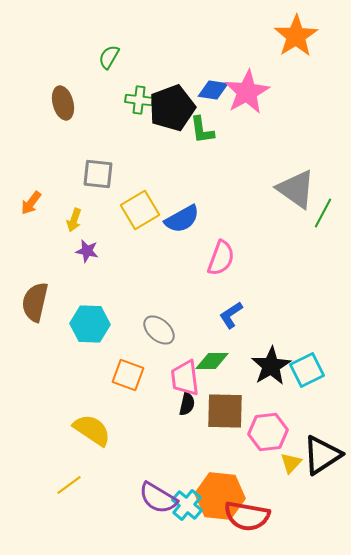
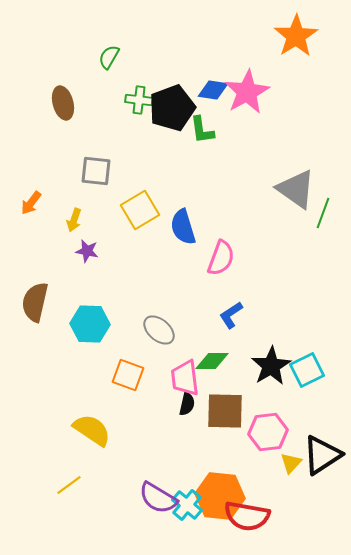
gray square: moved 2 px left, 3 px up
green line: rotated 8 degrees counterclockwise
blue semicircle: moved 1 px right, 8 px down; rotated 102 degrees clockwise
